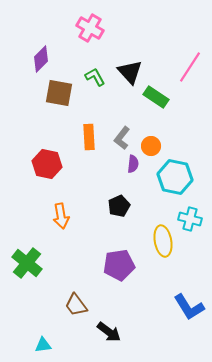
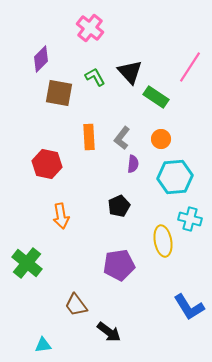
pink cross: rotated 8 degrees clockwise
orange circle: moved 10 px right, 7 px up
cyan hexagon: rotated 16 degrees counterclockwise
